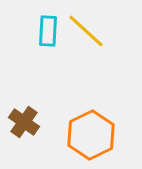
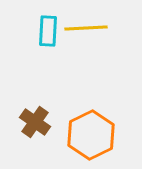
yellow line: moved 3 px up; rotated 45 degrees counterclockwise
brown cross: moved 11 px right
